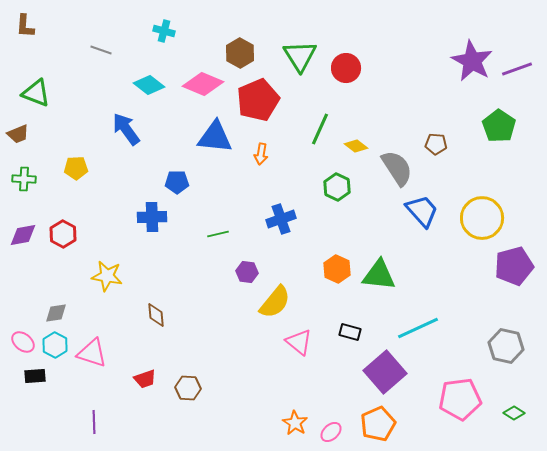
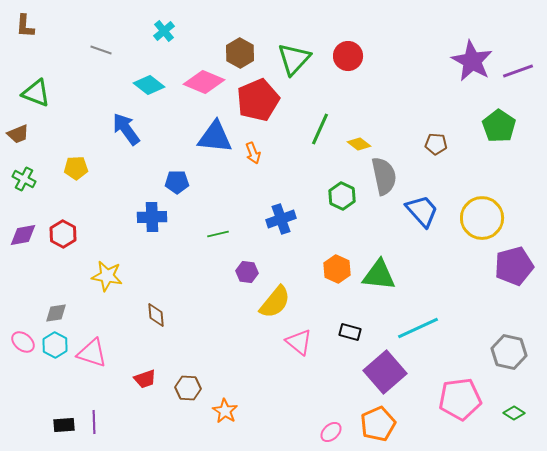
cyan cross at (164, 31): rotated 35 degrees clockwise
green triangle at (300, 56): moved 6 px left, 3 px down; rotated 15 degrees clockwise
red circle at (346, 68): moved 2 px right, 12 px up
purple line at (517, 69): moved 1 px right, 2 px down
pink diamond at (203, 84): moved 1 px right, 2 px up
yellow diamond at (356, 146): moved 3 px right, 2 px up
orange arrow at (261, 154): moved 8 px left, 1 px up; rotated 30 degrees counterclockwise
gray semicircle at (397, 168): moved 13 px left, 8 px down; rotated 21 degrees clockwise
green cross at (24, 179): rotated 25 degrees clockwise
green hexagon at (337, 187): moved 5 px right, 9 px down
gray hexagon at (506, 346): moved 3 px right, 6 px down
black rectangle at (35, 376): moved 29 px right, 49 px down
orange star at (295, 423): moved 70 px left, 12 px up
